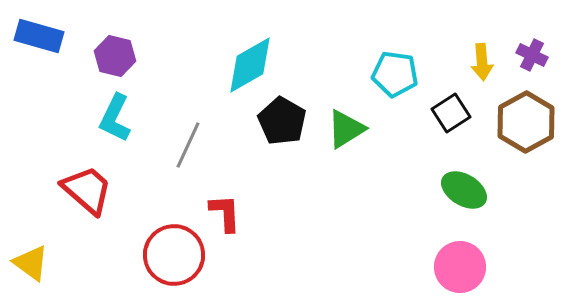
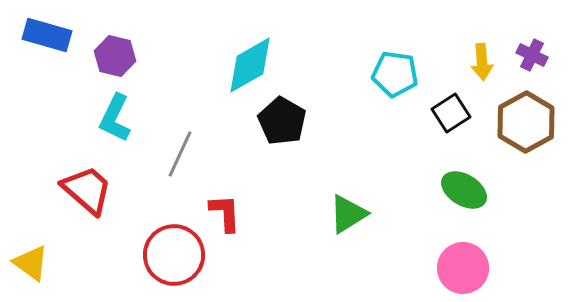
blue rectangle: moved 8 px right, 1 px up
green triangle: moved 2 px right, 85 px down
gray line: moved 8 px left, 9 px down
pink circle: moved 3 px right, 1 px down
